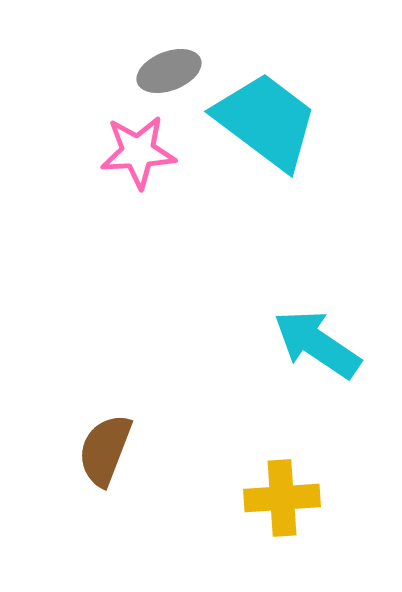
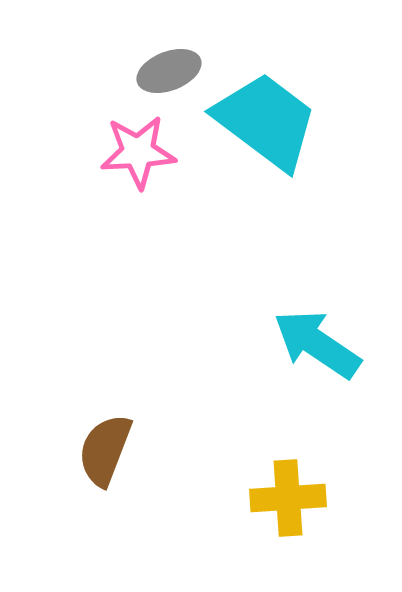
yellow cross: moved 6 px right
